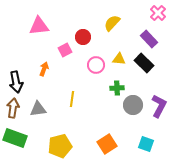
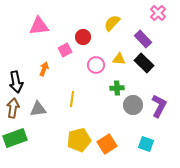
purple rectangle: moved 6 px left
green rectangle: rotated 40 degrees counterclockwise
yellow pentagon: moved 19 px right, 6 px up
